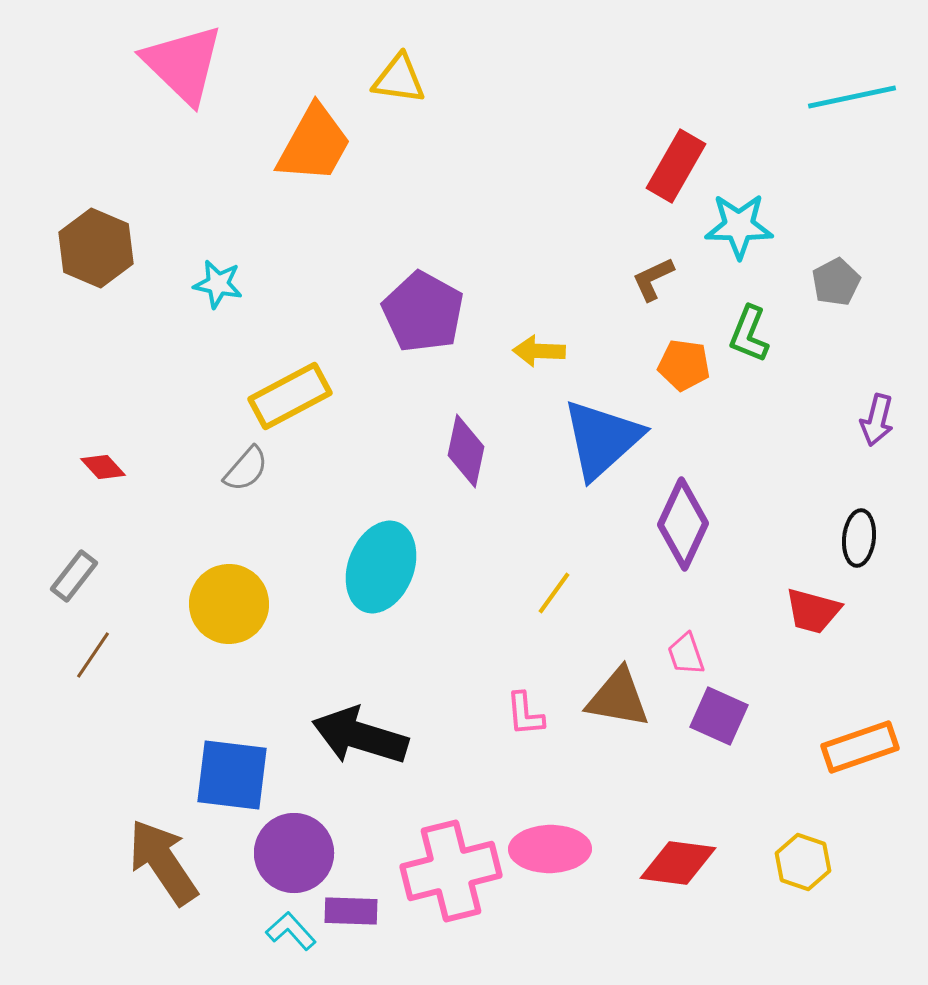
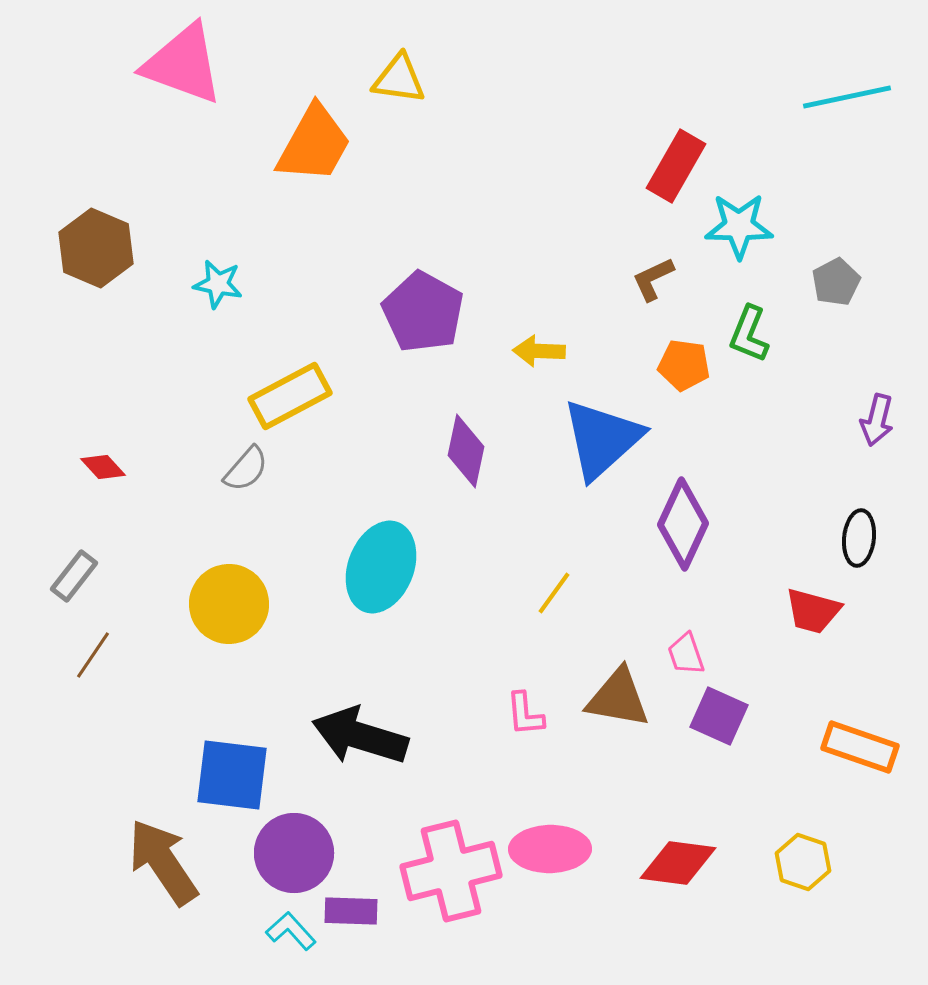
pink triangle at (183, 64): rotated 24 degrees counterclockwise
cyan line at (852, 97): moved 5 px left
orange rectangle at (860, 747): rotated 38 degrees clockwise
